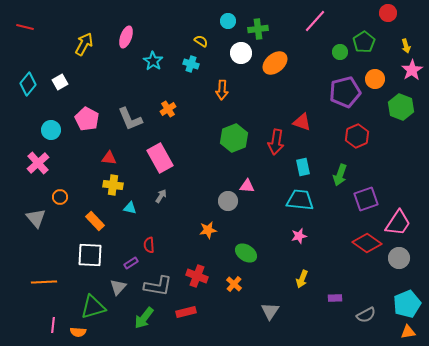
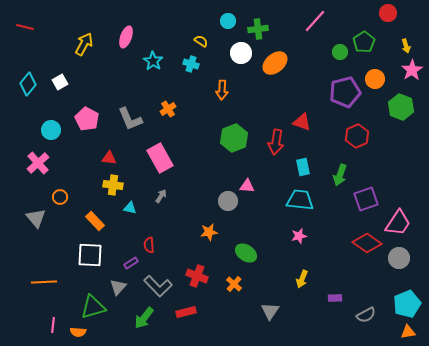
orange star at (208, 230): moved 1 px right, 2 px down
gray L-shape at (158, 286): rotated 36 degrees clockwise
